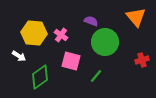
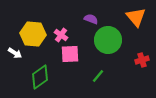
purple semicircle: moved 2 px up
yellow hexagon: moved 1 px left, 1 px down
green circle: moved 3 px right, 2 px up
white arrow: moved 4 px left, 3 px up
pink square: moved 1 px left, 7 px up; rotated 18 degrees counterclockwise
green line: moved 2 px right
